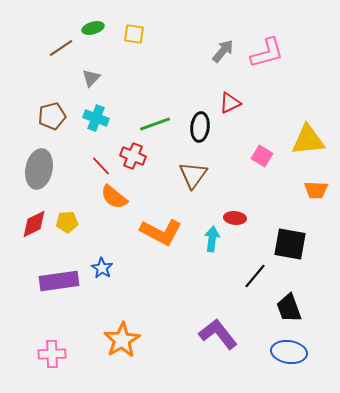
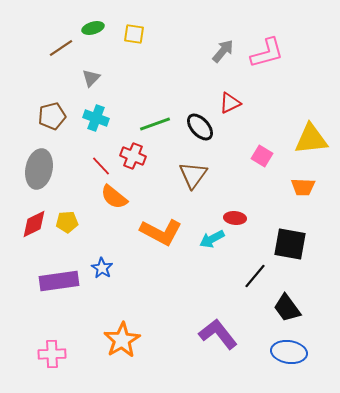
black ellipse: rotated 48 degrees counterclockwise
yellow triangle: moved 3 px right, 1 px up
orange trapezoid: moved 13 px left, 3 px up
cyan arrow: rotated 125 degrees counterclockwise
black trapezoid: moved 2 px left; rotated 16 degrees counterclockwise
